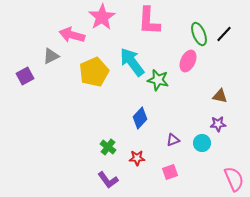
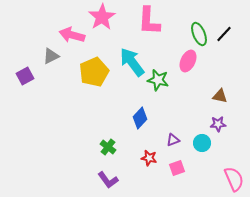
red star: moved 12 px right; rotated 14 degrees clockwise
pink square: moved 7 px right, 4 px up
